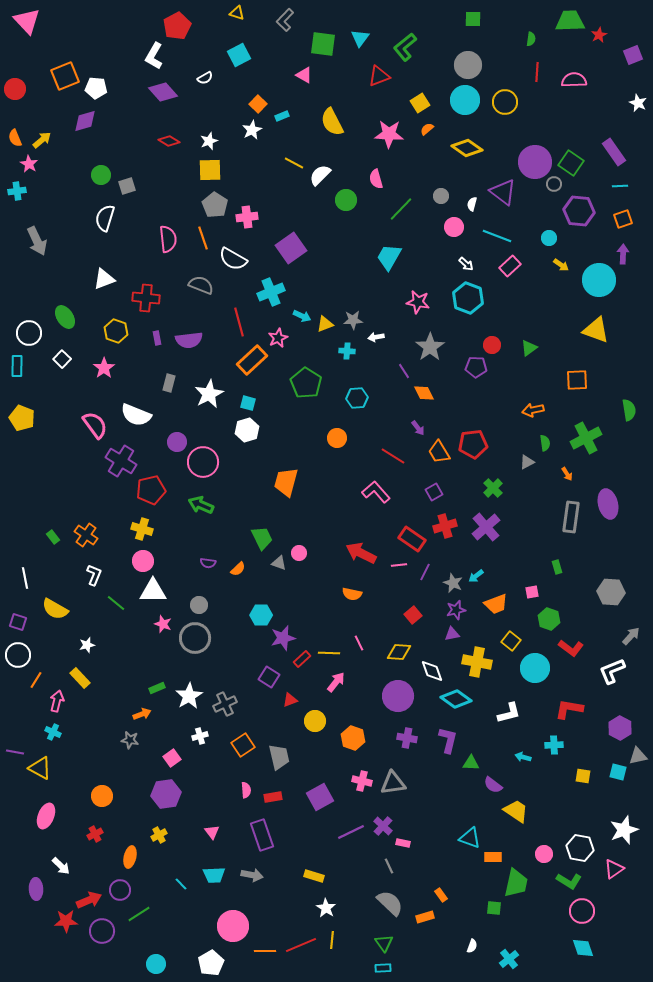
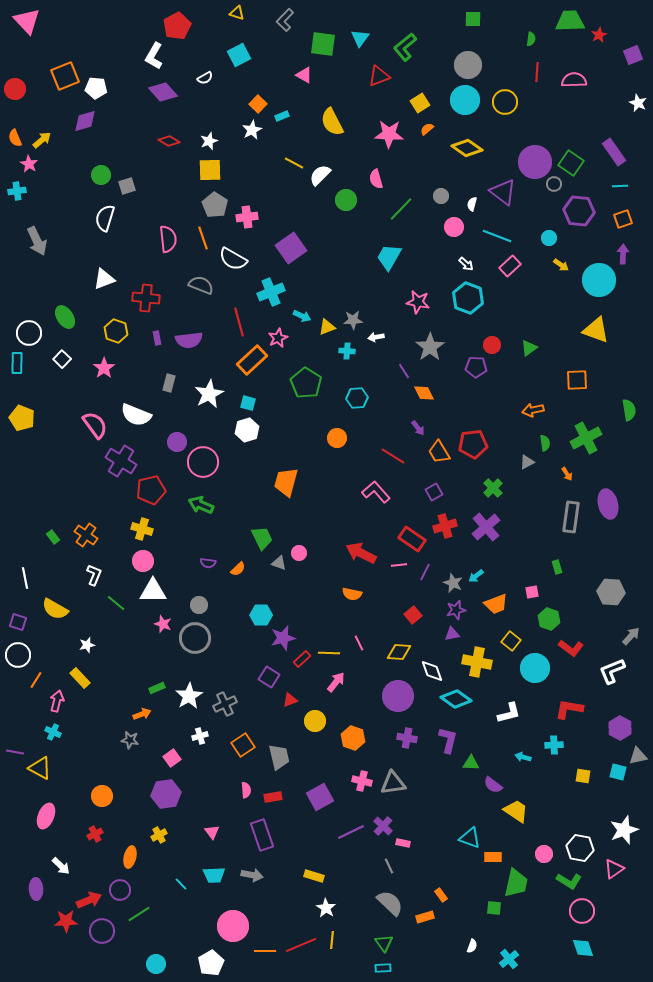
yellow triangle at (325, 324): moved 2 px right, 3 px down
cyan rectangle at (17, 366): moved 3 px up
